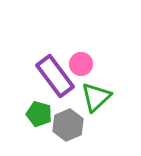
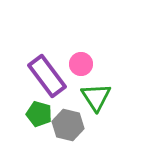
purple rectangle: moved 8 px left
green triangle: rotated 20 degrees counterclockwise
gray hexagon: rotated 24 degrees counterclockwise
